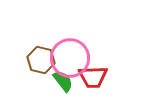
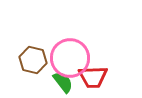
brown hexagon: moved 8 px left
green semicircle: moved 1 px down
